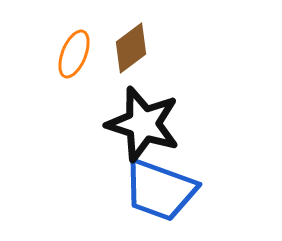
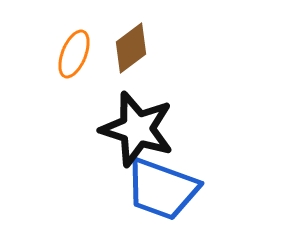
black star: moved 6 px left, 5 px down
blue trapezoid: moved 2 px right, 1 px up
